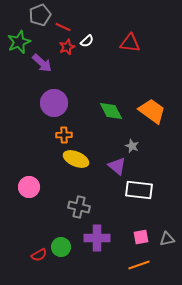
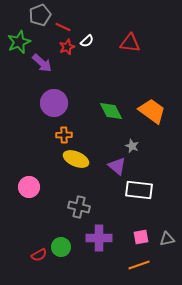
purple cross: moved 2 px right
